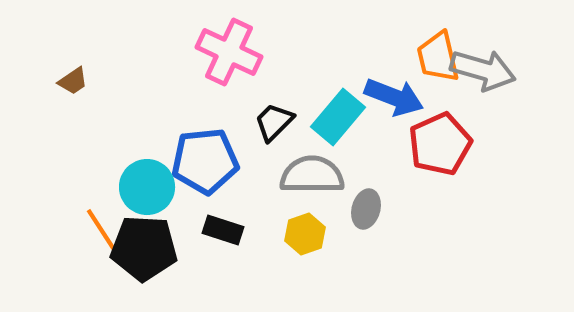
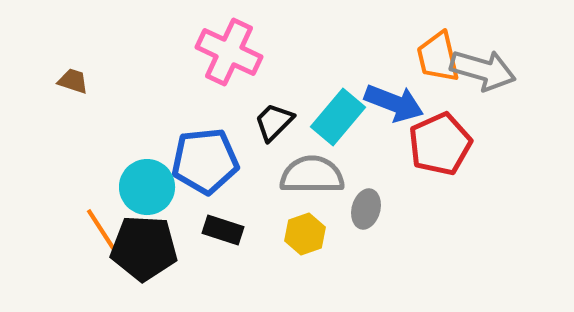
brown trapezoid: rotated 128 degrees counterclockwise
blue arrow: moved 6 px down
